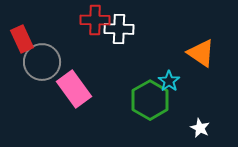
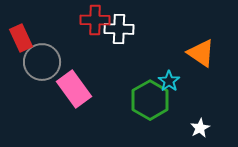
red rectangle: moved 1 px left, 1 px up
white star: rotated 18 degrees clockwise
